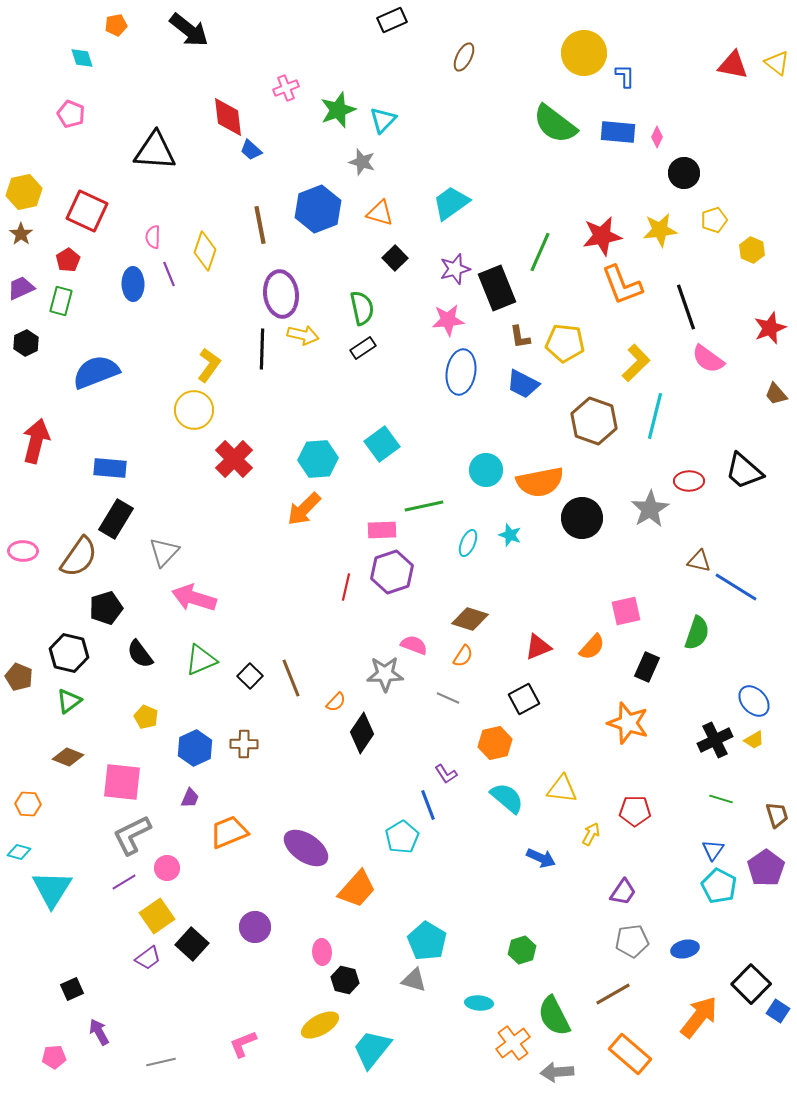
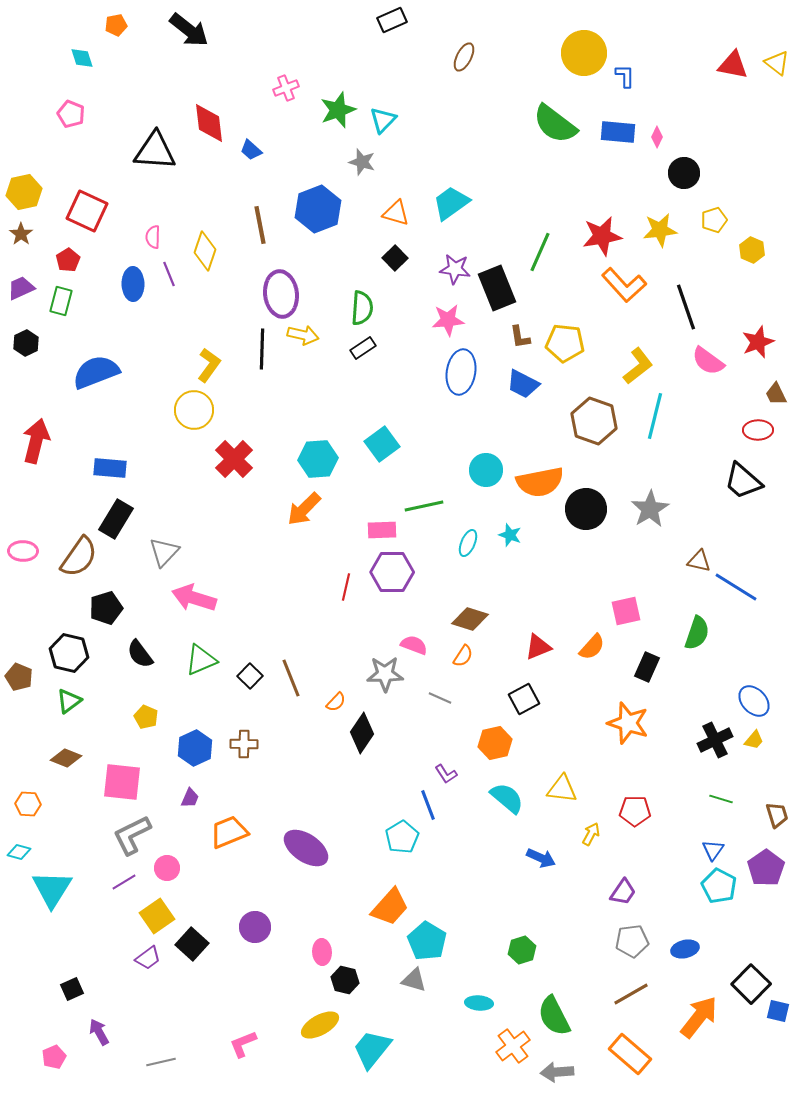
red diamond at (228, 117): moved 19 px left, 6 px down
orange triangle at (380, 213): moved 16 px right
purple star at (455, 269): rotated 24 degrees clockwise
orange L-shape at (622, 285): moved 2 px right; rotated 21 degrees counterclockwise
green semicircle at (362, 308): rotated 16 degrees clockwise
red star at (770, 328): moved 12 px left, 14 px down
pink semicircle at (708, 359): moved 2 px down
yellow L-shape at (636, 363): moved 2 px right, 3 px down; rotated 6 degrees clockwise
brown trapezoid at (776, 394): rotated 15 degrees clockwise
black trapezoid at (744, 471): moved 1 px left, 10 px down
red ellipse at (689, 481): moved 69 px right, 51 px up
black circle at (582, 518): moved 4 px right, 9 px up
purple hexagon at (392, 572): rotated 18 degrees clockwise
gray line at (448, 698): moved 8 px left
yellow trapezoid at (754, 740): rotated 20 degrees counterclockwise
brown diamond at (68, 757): moved 2 px left, 1 px down
orange trapezoid at (357, 889): moved 33 px right, 18 px down
brown line at (613, 994): moved 18 px right
blue square at (778, 1011): rotated 20 degrees counterclockwise
orange cross at (513, 1043): moved 3 px down
pink pentagon at (54, 1057): rotated 20 degrees counterclockwise
